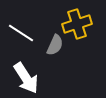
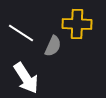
yellow cross: rotated 20 degrees clockwise
gray semicircle: moved 2 px left, 1 px down
